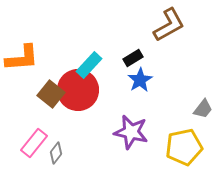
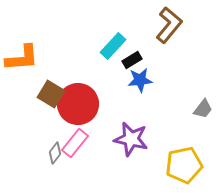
brown L-shape: rotated 21 degrees counterclockwise
black rectangle: moved 1 px left, 2 px down
cyan rectangle: moved 24 px right, 19 px up
blue star: rotated 25 degrees clockwise
red circle: moved 14 px down
brown square: rotated 8 degrees counterclockwise
purple star: moved 7 px down
pink rectangle: moved 41 px right
yellow pentagon: moved 18 px down
gray diamond: moved 1 px left
